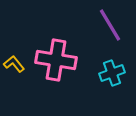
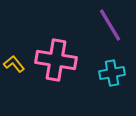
cyan cross: rotated 10 degrees clockwise
